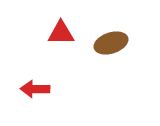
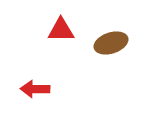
red triangle: moved 3 px up
